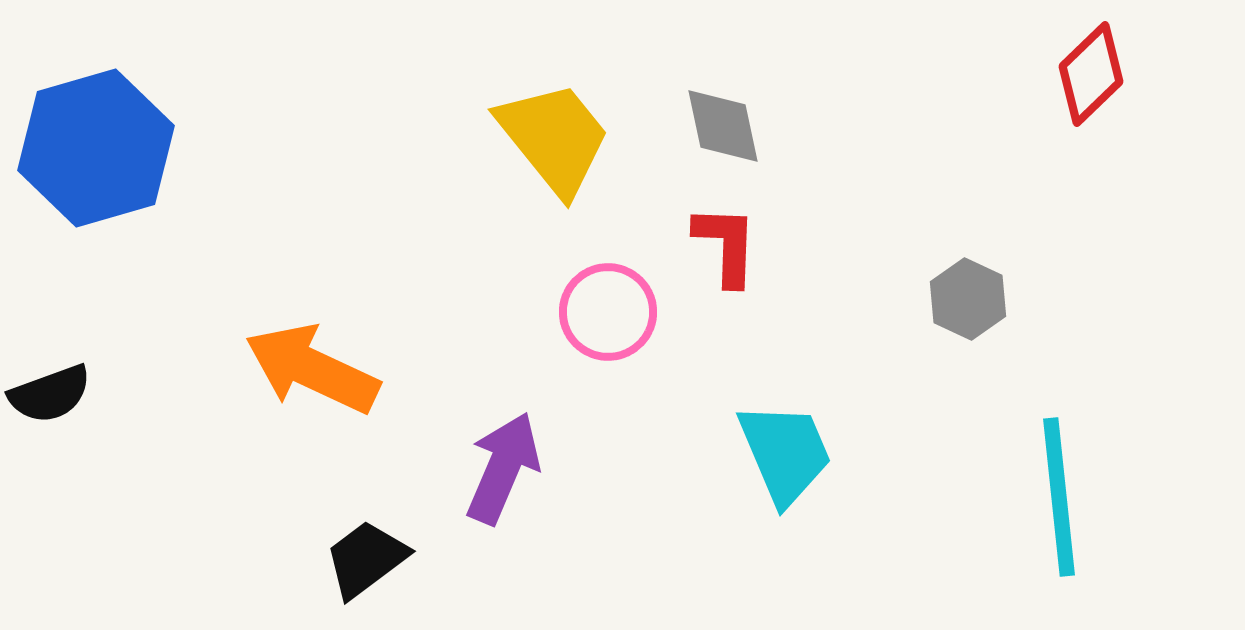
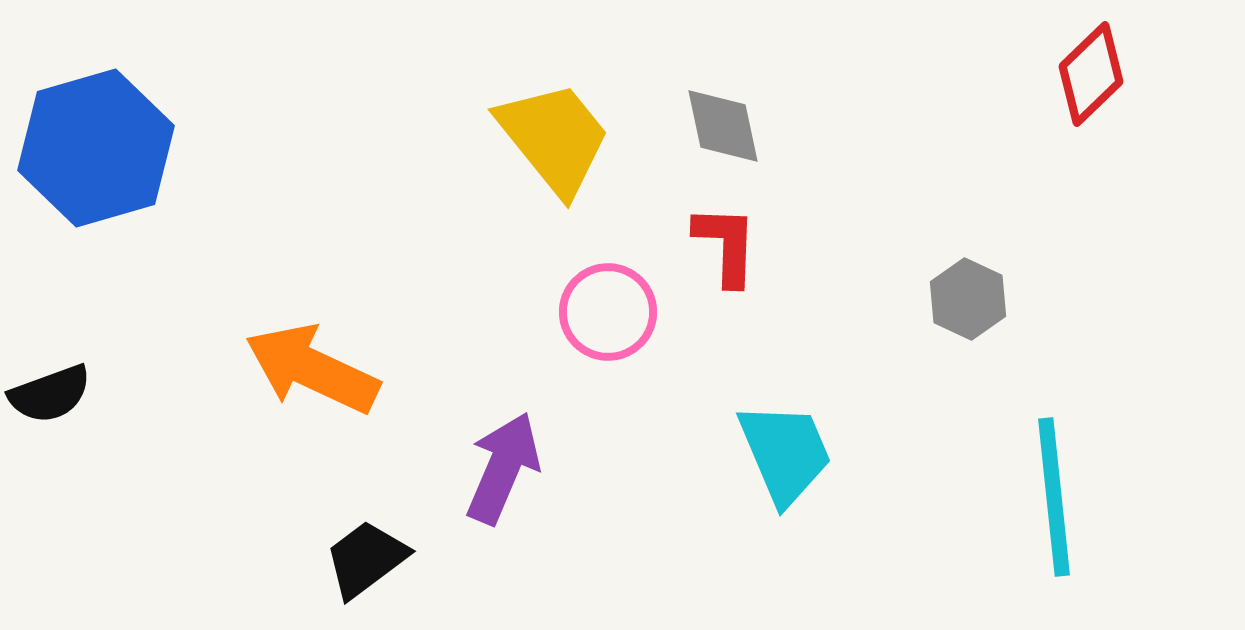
cyan line: moved 5 px left
